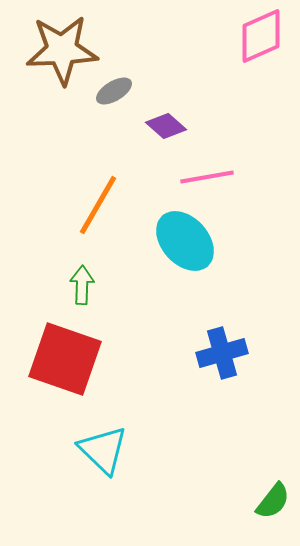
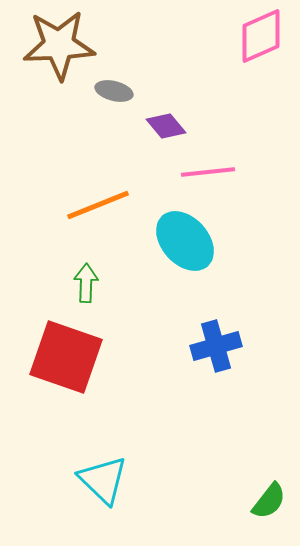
brown star: moved 3 px left, 5 px up
gray ellipse: rotated 45 degrees clockwise
purple diamond: rotated 9 degrees clockwise
pink line: moved 1 px right, 5 px up; rotated 4 degrees clockwise
orange line: rotated 38 degrees clockwise
green arrow: moved 4 px right, 2 px up
blue cross: moved 6 px left, 7 px up
red square: moved 1 px right, 2 px up
cyan triangle: moved 30 px down
green semicircle: moved 4 px left
